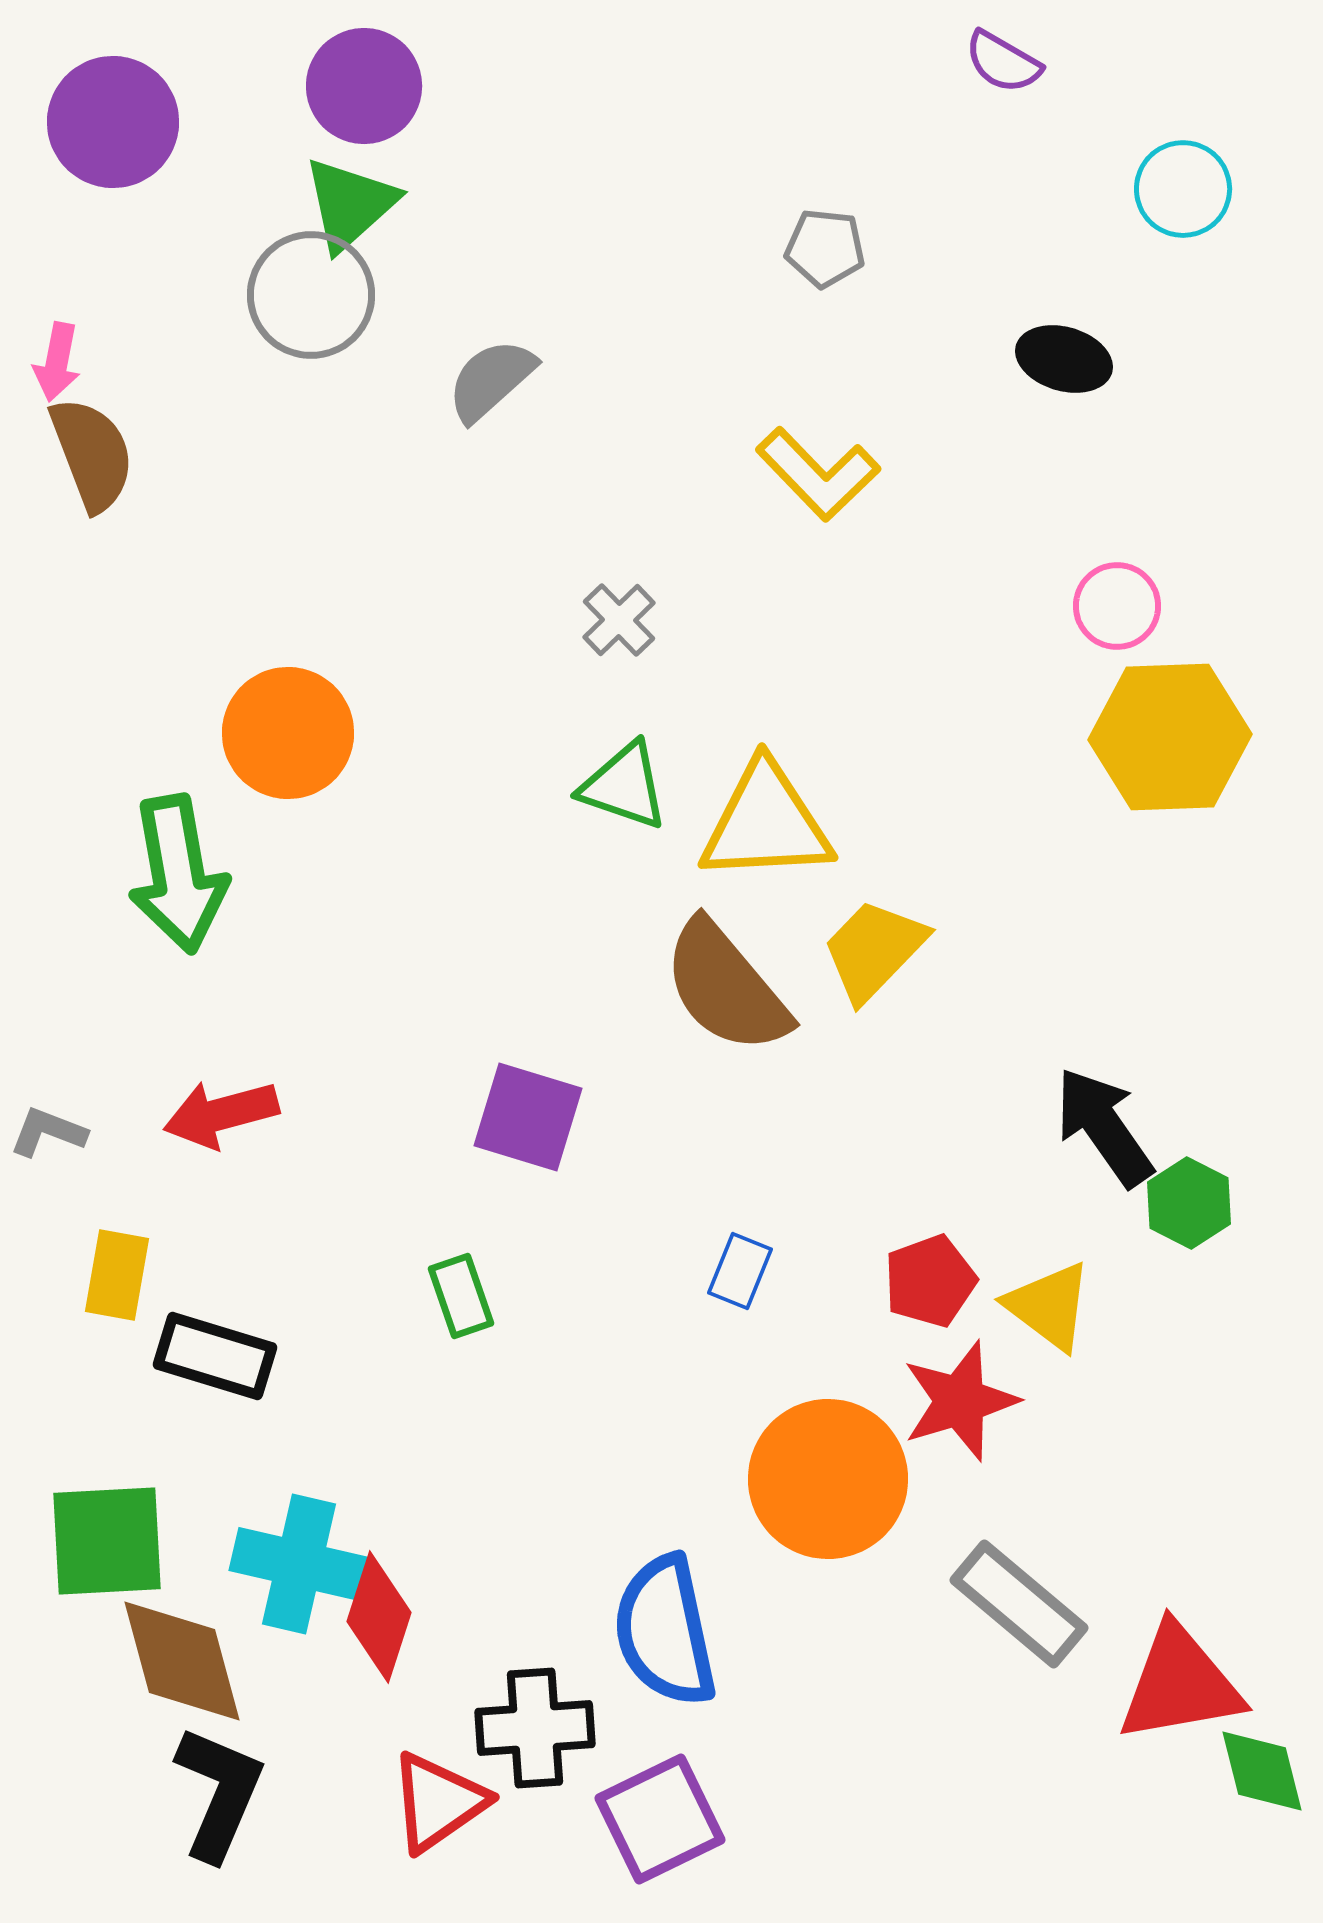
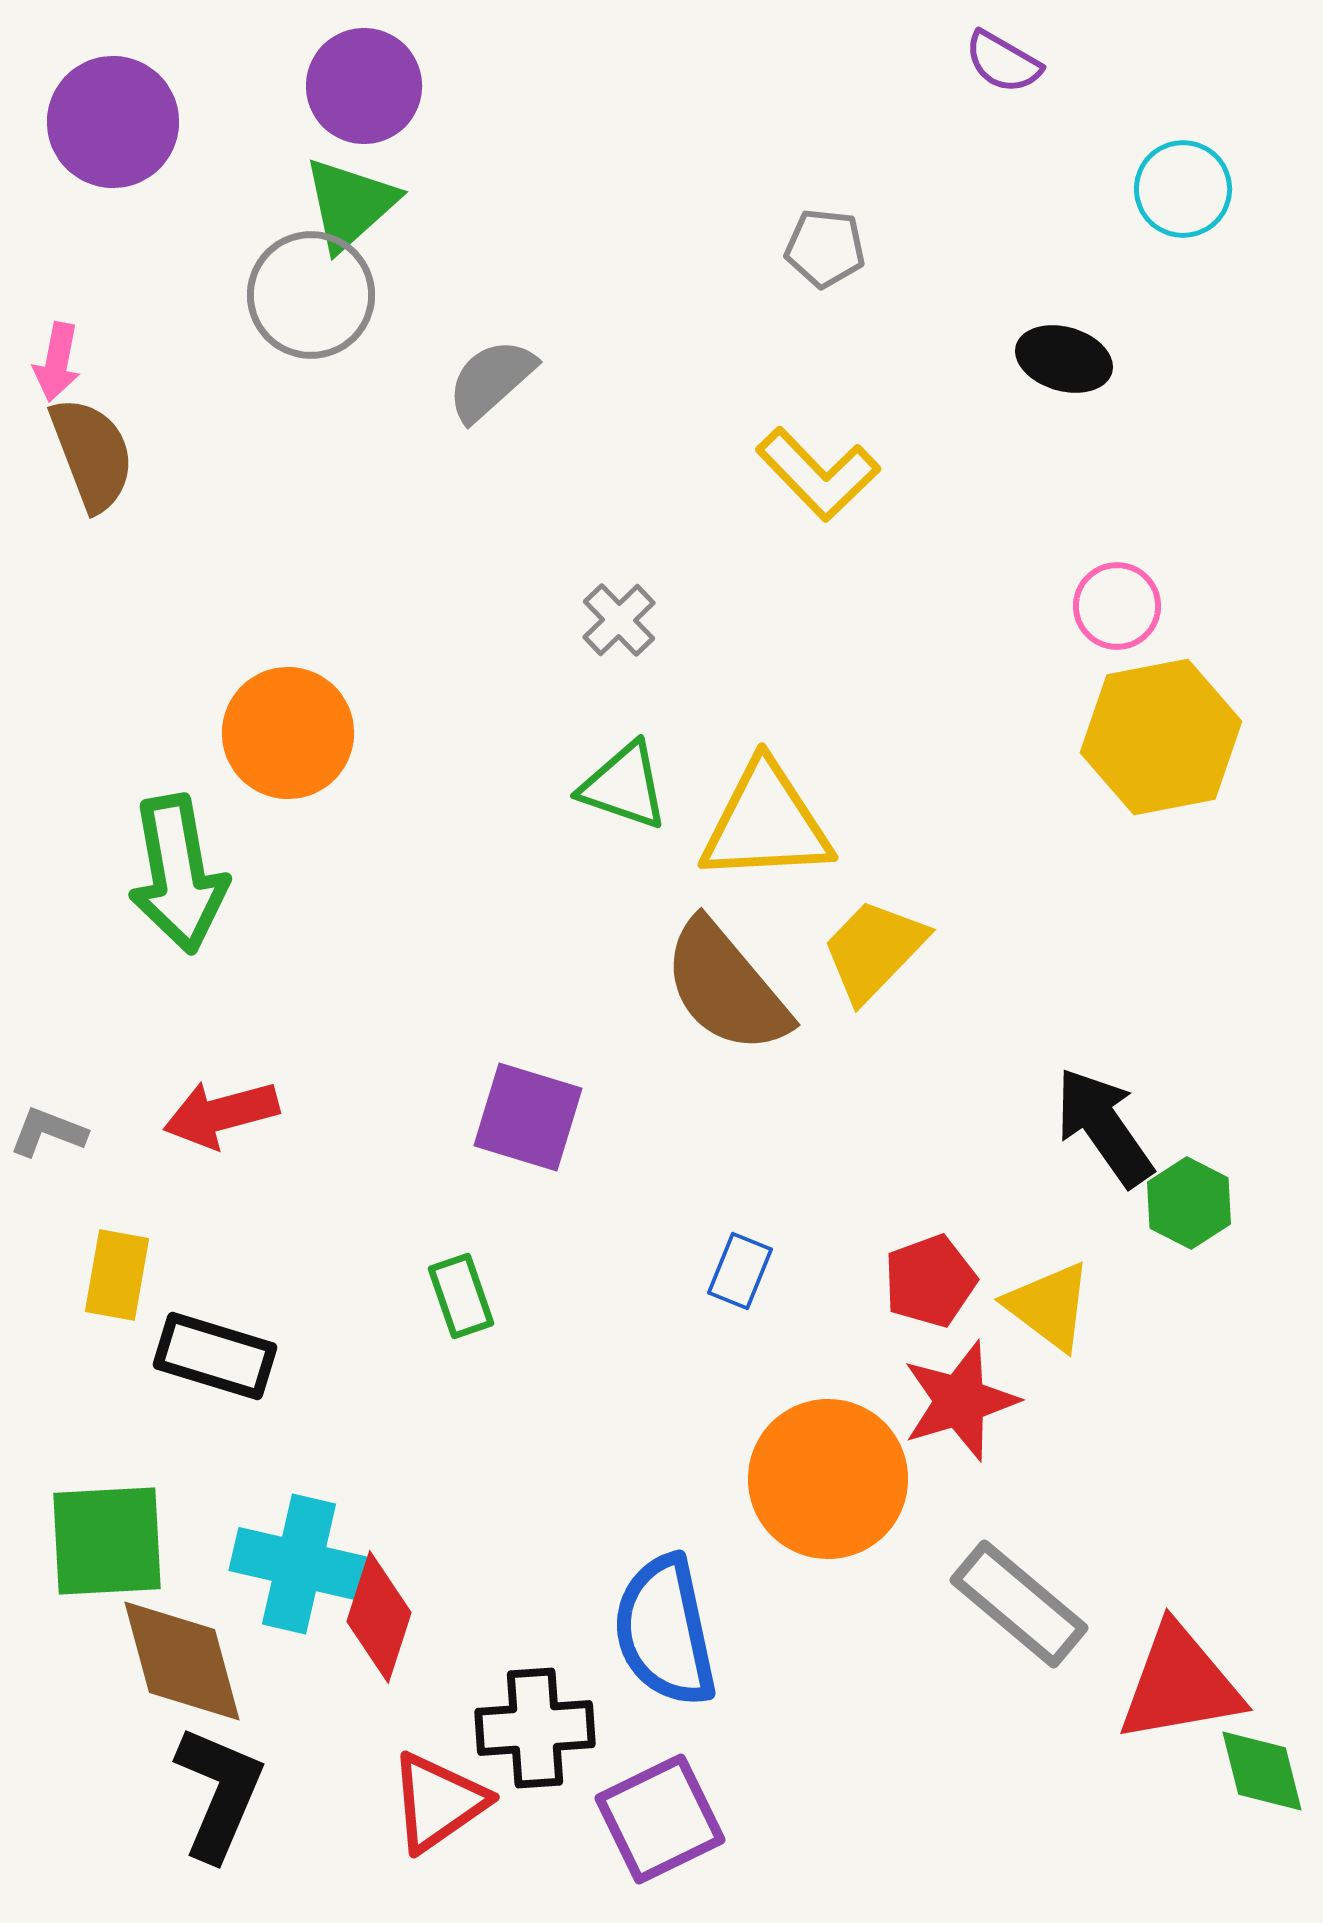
yellow hexagon at (1170, 737): moved 9 px left; rotated 9 degrees counterclockwise
